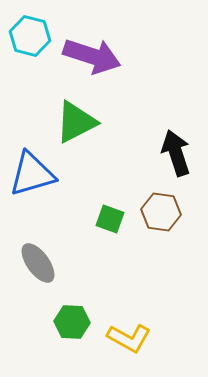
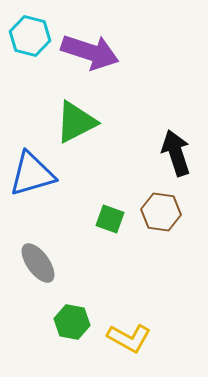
purple arrow: moved 2 px left, 4 px up
green hexagon: rotated 8 degrees clockwise
